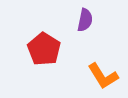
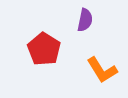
orange L-shape: moved 1 px left, 6 px up
